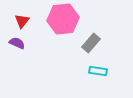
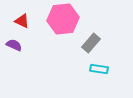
red triangle: rotated 42 degrees counterclockwise
purple semicircle: moved 3 px left, 2 px down
cyan rectangle: moved 1 px right, 2 px up
